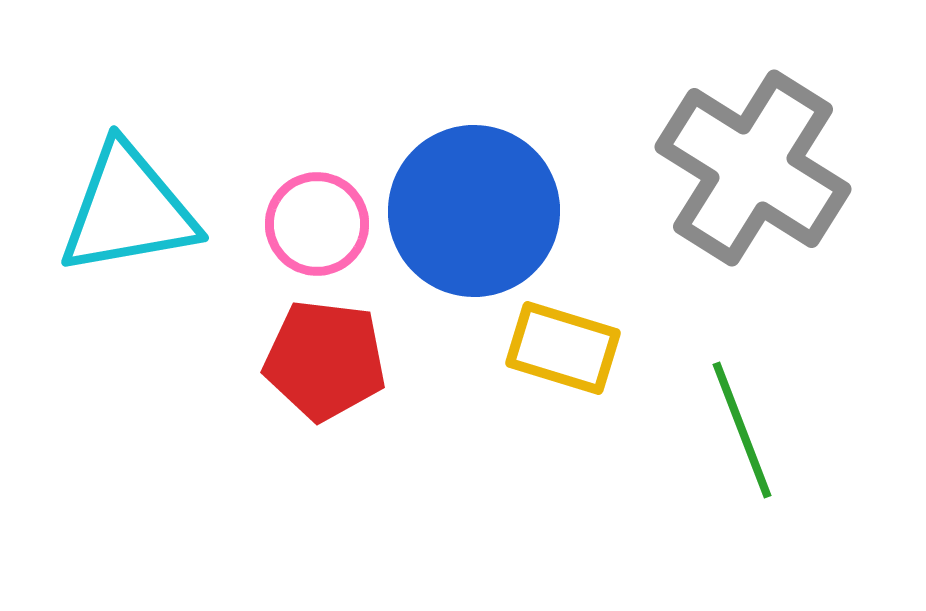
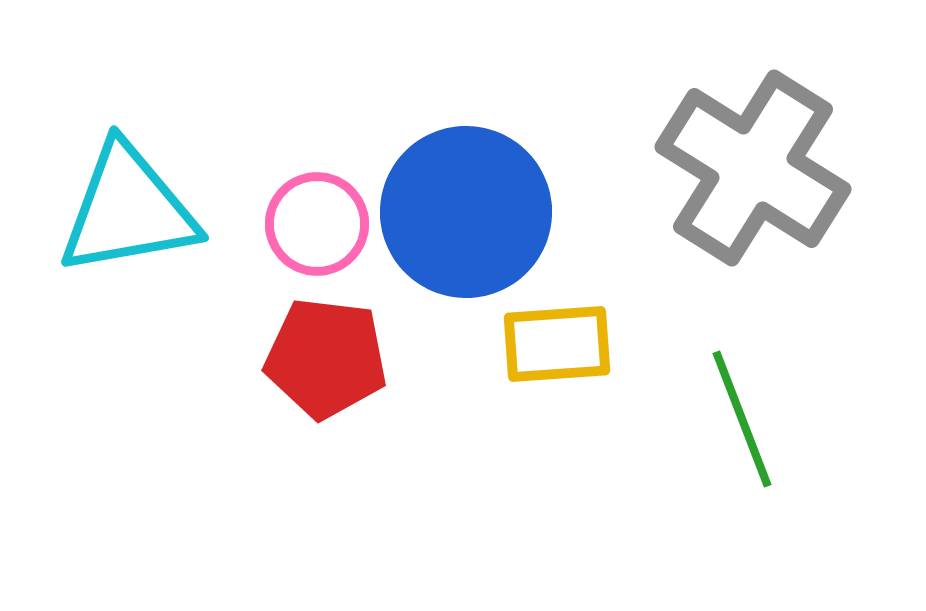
blue circle: moved 8 px left, 1 px down
yellow rectangle: moved 6 px left, 4 px up; rotated 21 degrees counterclockwise
red pentagon: moved 1 px right, 2 px up
green line: moved 11 px up
